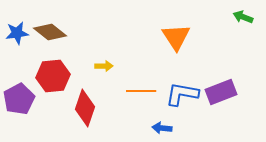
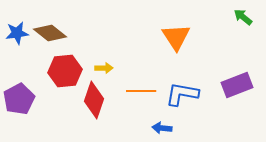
green arrow: rotated 18 degrees clockwise
brown diamond: moved 1 px down
yellow arrow: moved 2 px down
red hexagon: moved 12 px right, 5 px up
purple rectangle: moved 16 px right, 7 px up
red diamond: moved 9 px right, 8 px up
